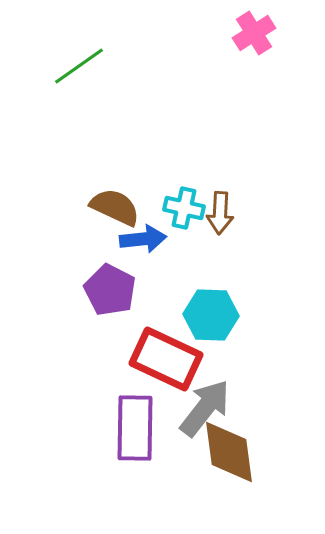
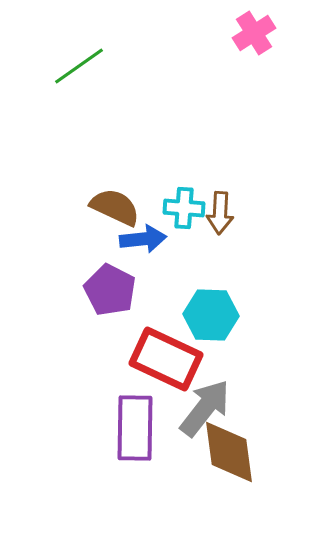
cyan cross: rotated 9 degrees counterclockwise
